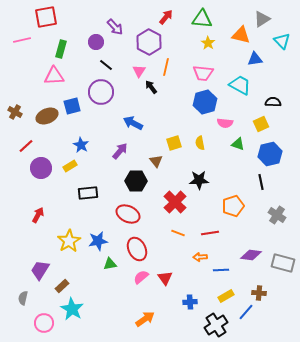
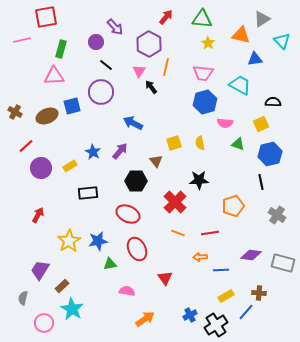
purple hexagon at (149, 42): moved 2 px down
blue star at (81, 145): moved 12 px right, 7 px down
pink semicircle at (141, 277): moved 14 px left, 14 px down; rotated 49 degrees clockwise
blue cross at (190, 302): moved 13 px down; rotated 24 degrees counterclockwise
